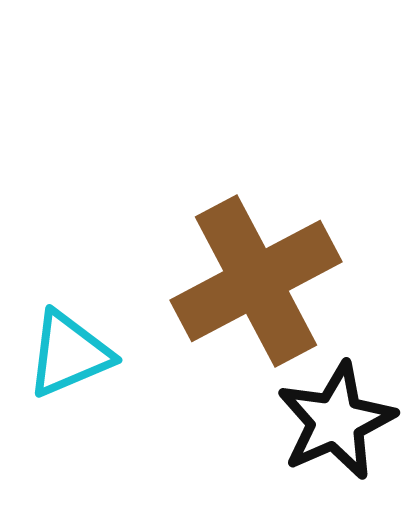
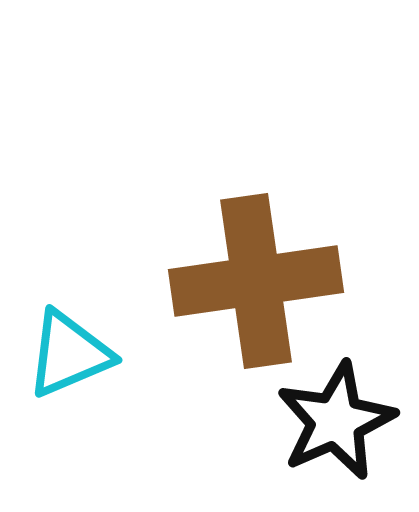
brown cross: rotated 20 degrees clockwise
